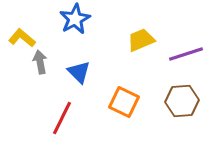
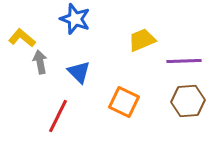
blue star: rotated 24 degrees counterclockwise
yellow trapezoid: moved 1 px right
purple line: moved 2 px left, 7 px down; rotated 16 degrees clockwise
brown hexagon: moved 6 px right
red line: moved 4 px left, 2 px up
